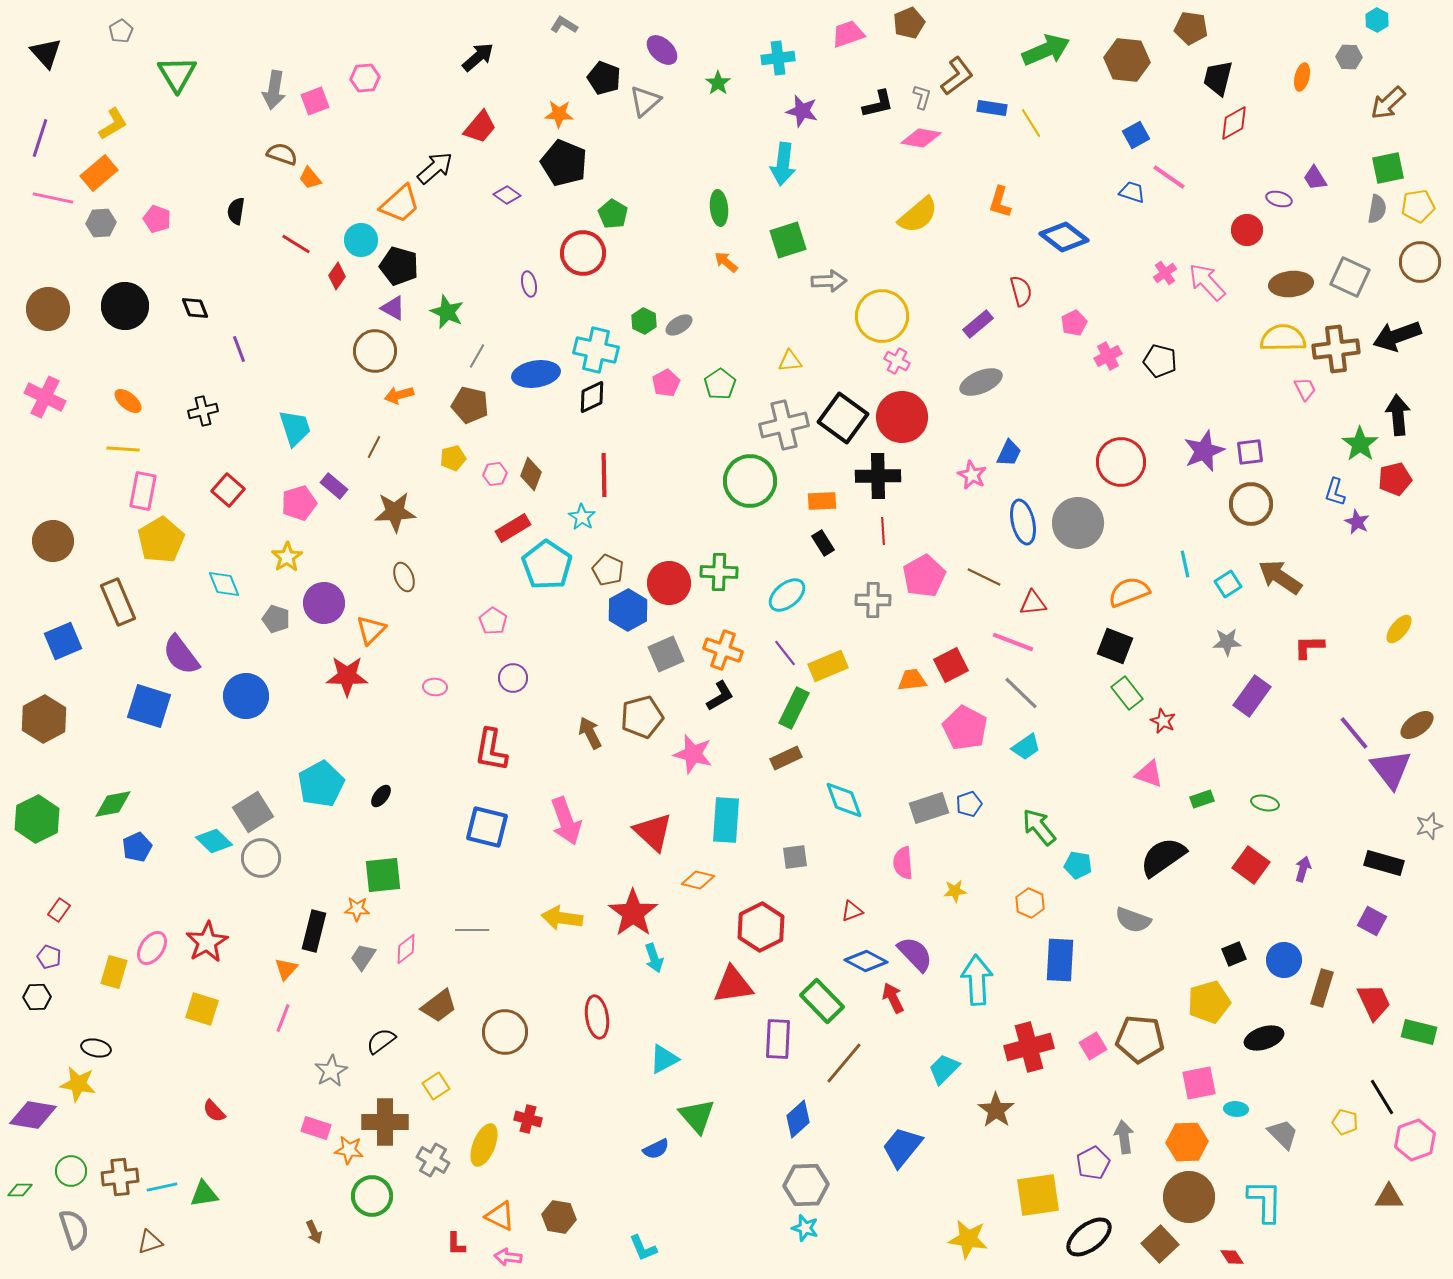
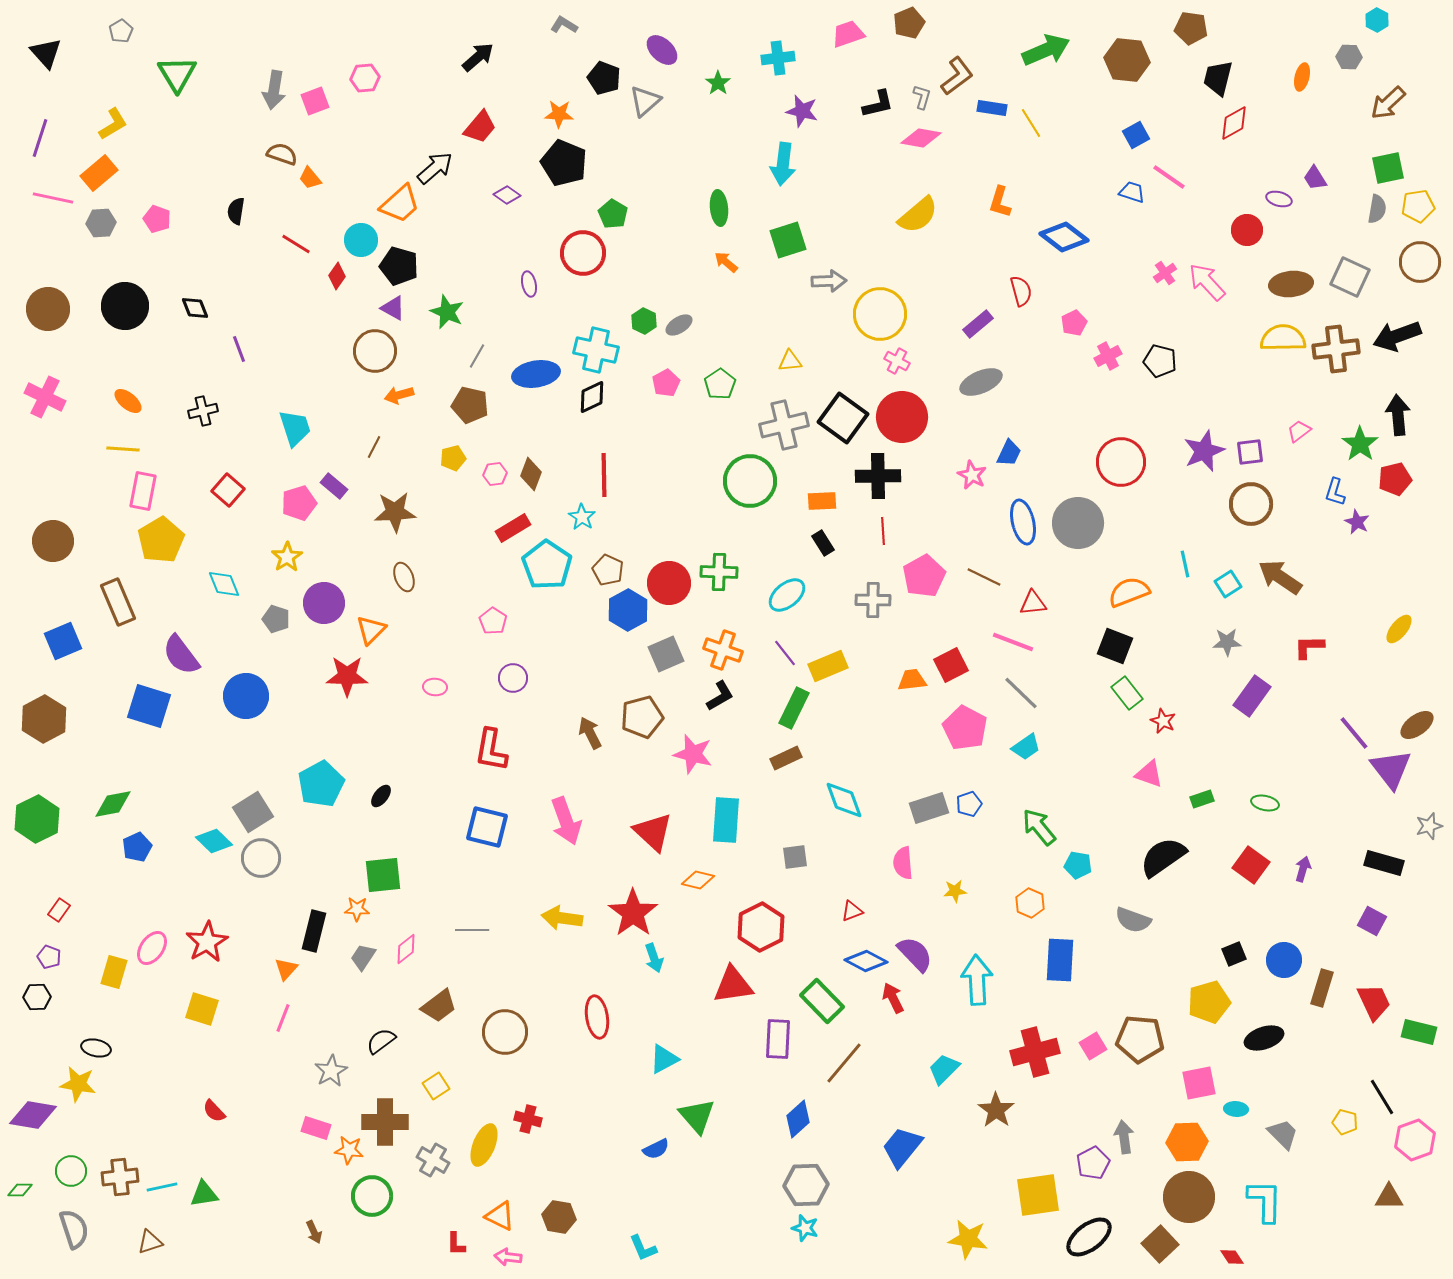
yellow circle at (882, 316): moved 2 px left, 2 px up
pink trapezoid at (1305, 389): moved 6 px left, 42 px down; rotated 100 degrees counterclockwise
red cross at (1029, 1047): moved 6 px right, 5 px down
